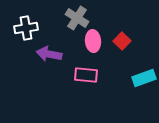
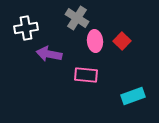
pink ellipse: moved 2 px right
cyan rectangle: moved 11 px left, 18 px down
